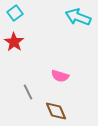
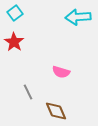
cyan arrow: rotated 25 degrees counterclockwise
pink semicircle: moved 1 px right, 4 px up
